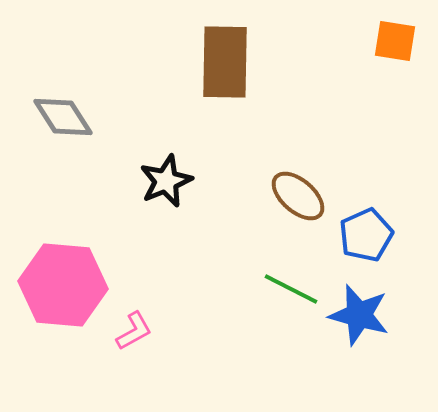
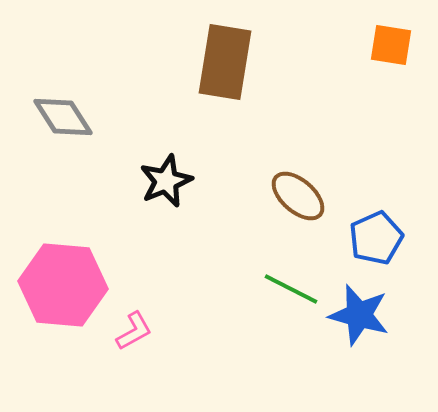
orange square: moved 4 px left, 4 px down
brown rectangle: rotated 8 degrees clockwise
blue pentagon: moved 10 px right, 3 px down
